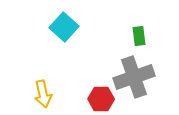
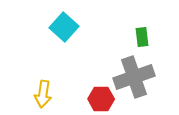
green rectangle: moved 3 px right, 1 px down
yellow arrow: rotated 20 degrees clockwise
